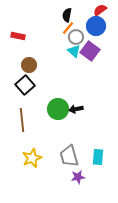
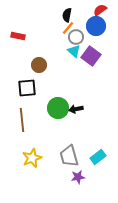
purple square: moved 1 px right, 5 px down
brown circle: moved 10 px right
black square: moved 2 px right, 3 px down; rotated 36 degrees clockwise
green circle: moved 1 px up
cyan rectangle: rotated 49 degrees clockwise
